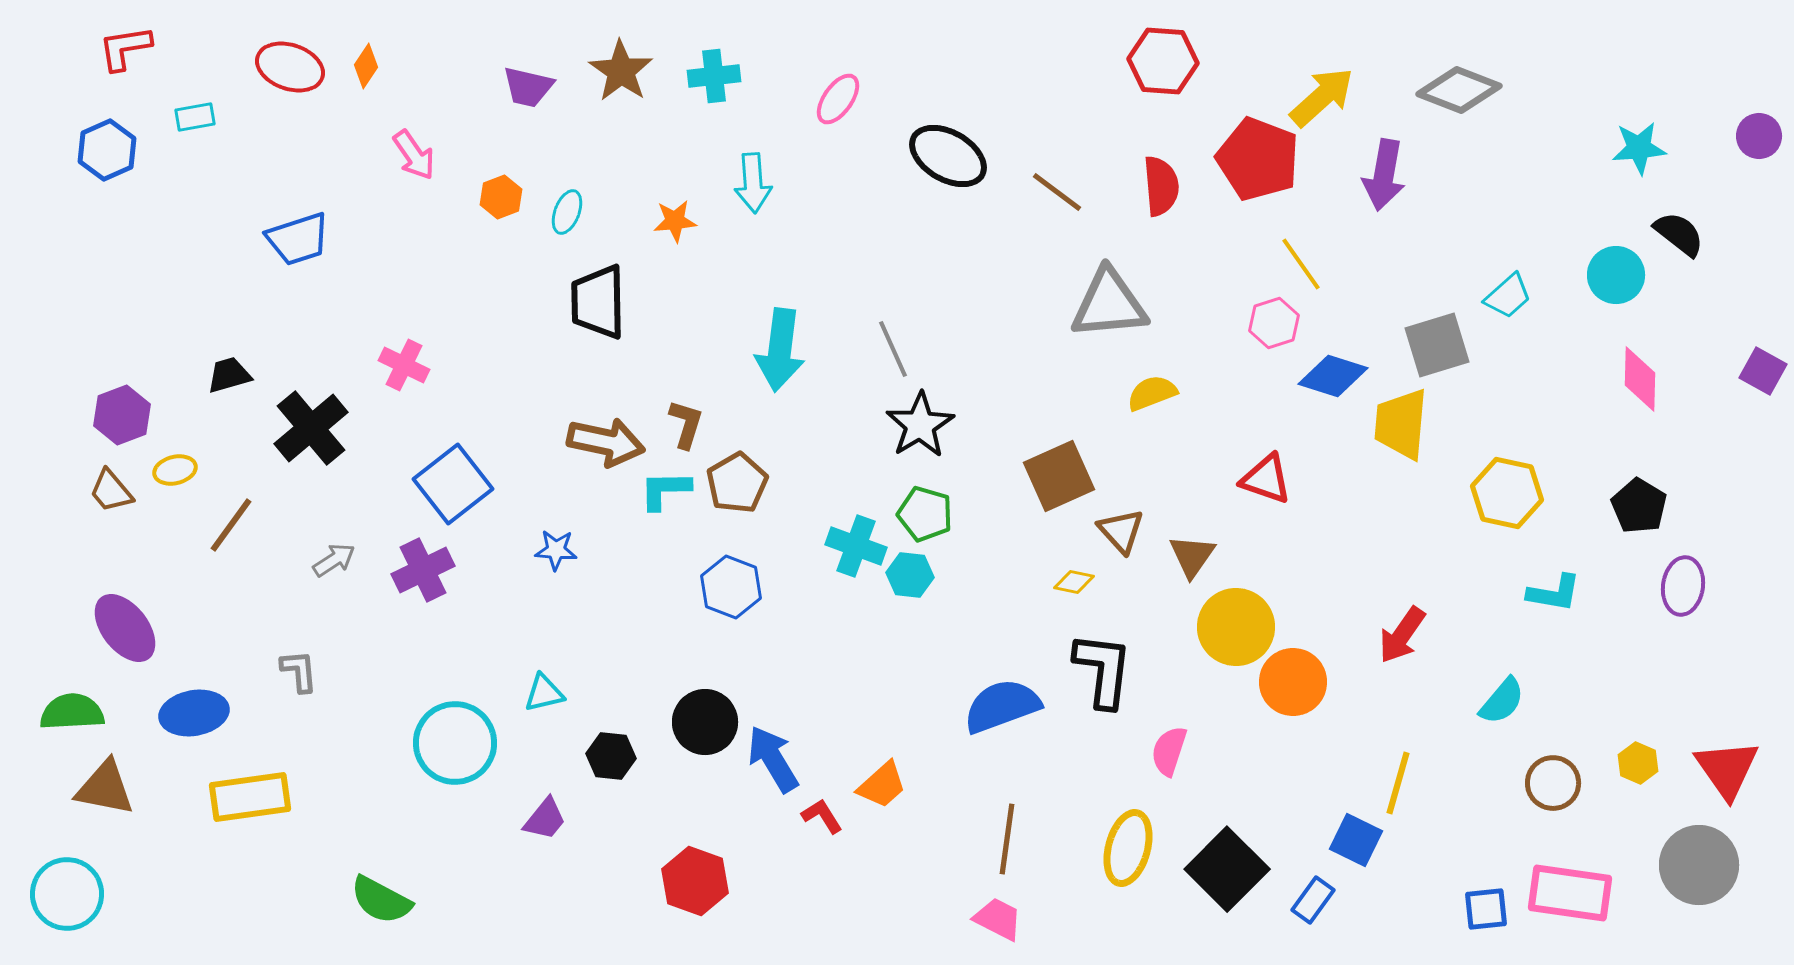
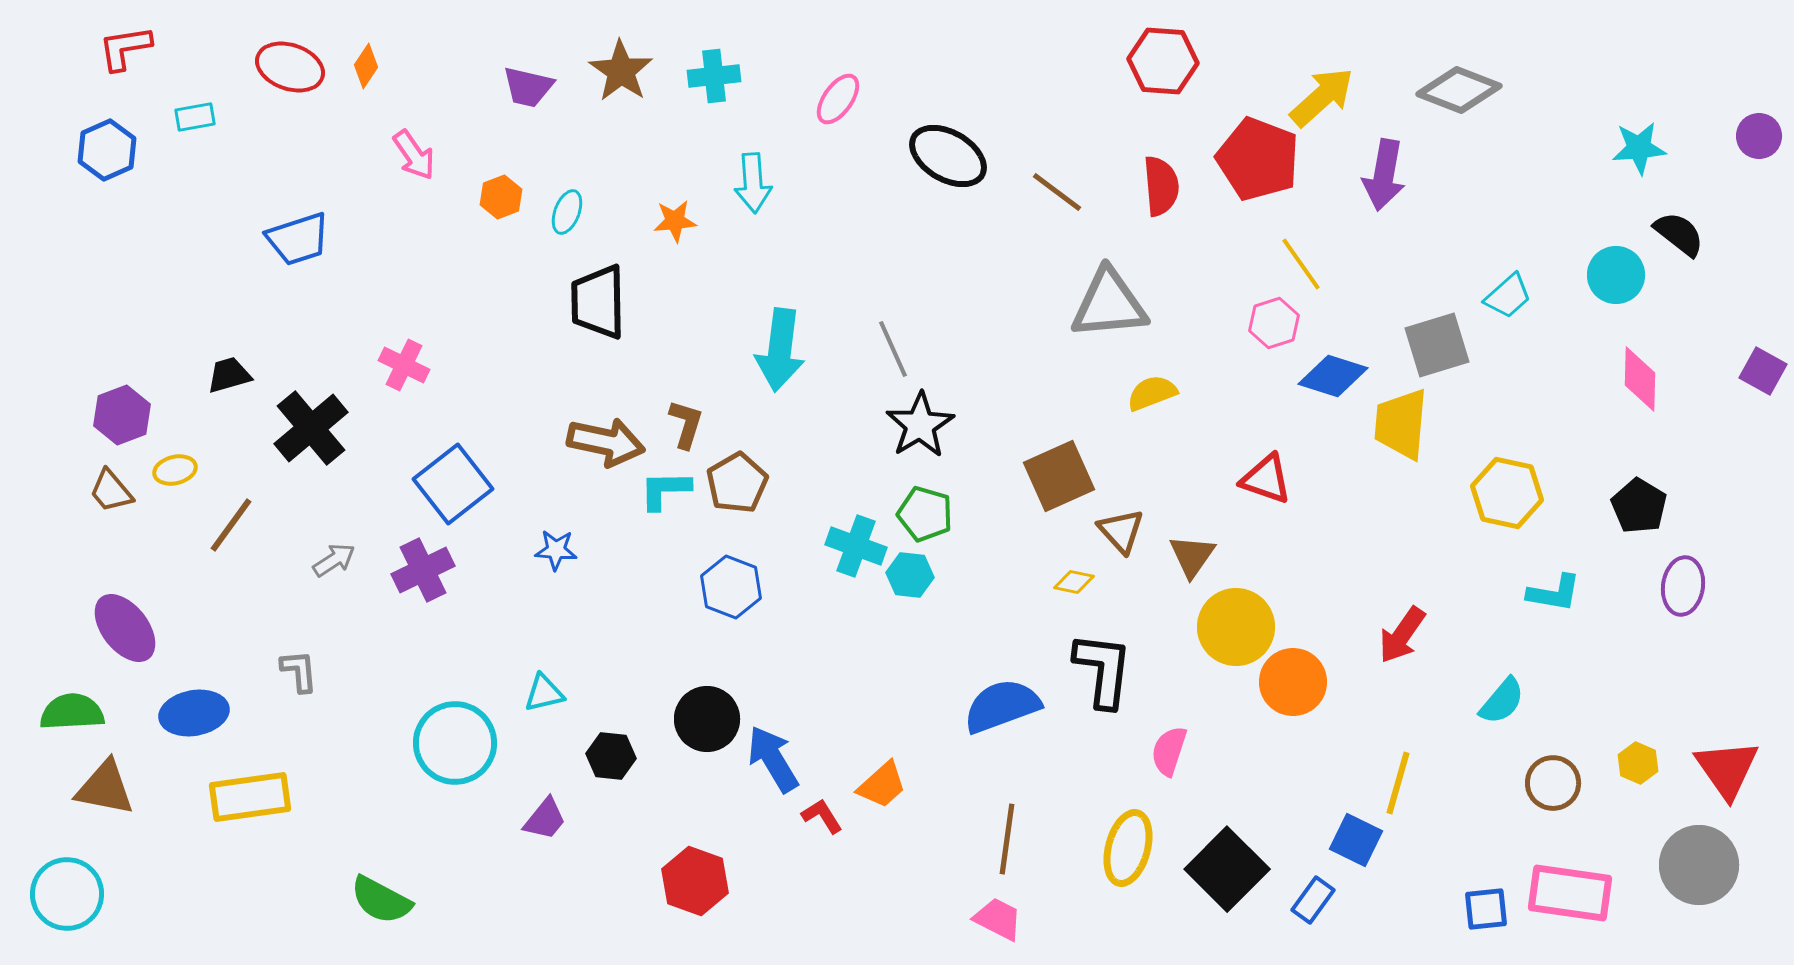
black circle at (705, 722): moved 2 px right, 3 px up
